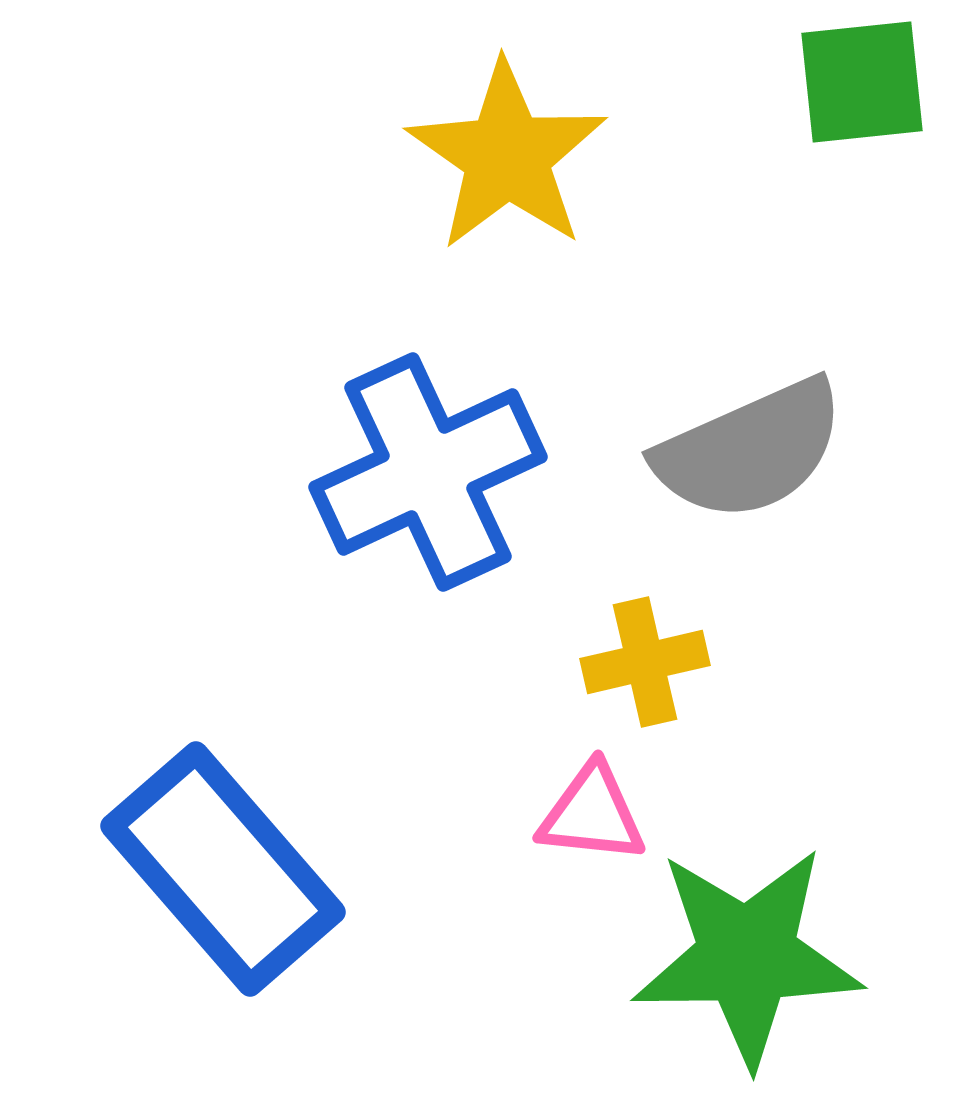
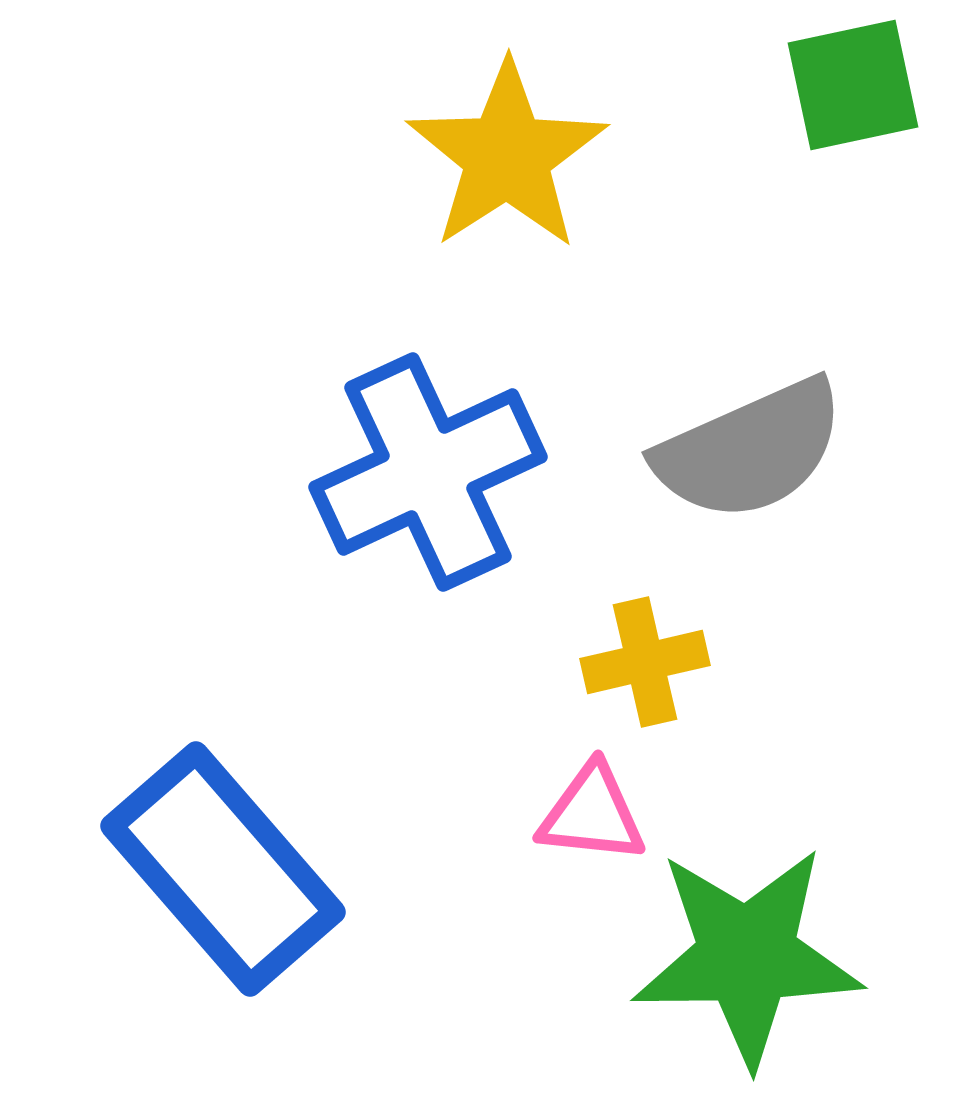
green square: moved 9 px left, 3 px down; rotated 6 degrees counterclockwise
yellow star: rotated 4 degrees clockwise
